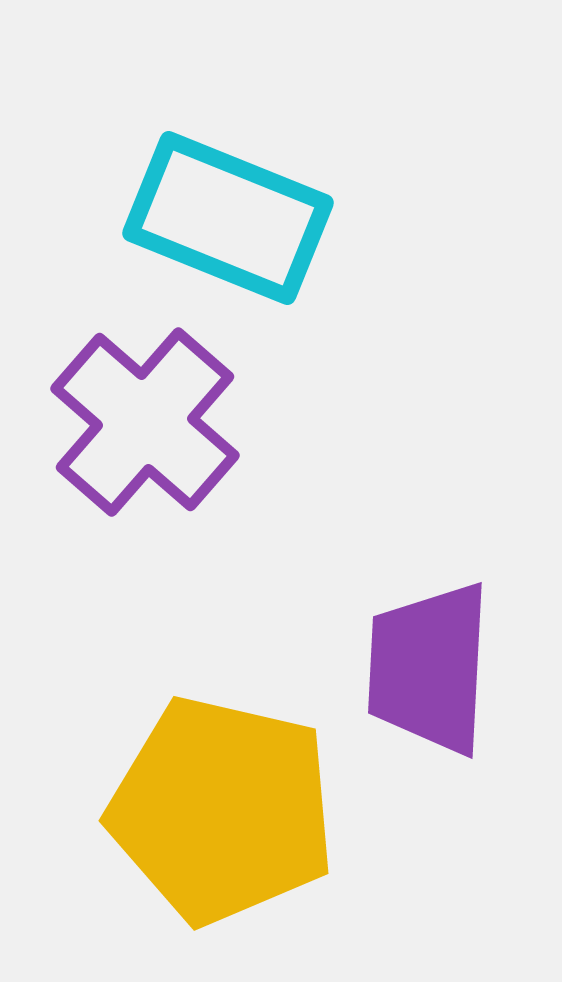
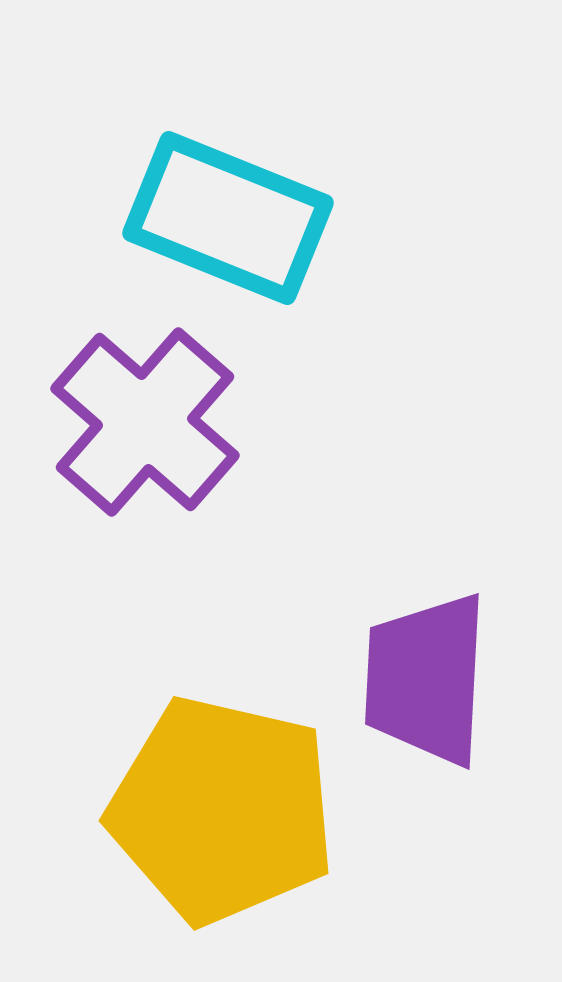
purple trapezoid: moved 3 px left, 11 px down
